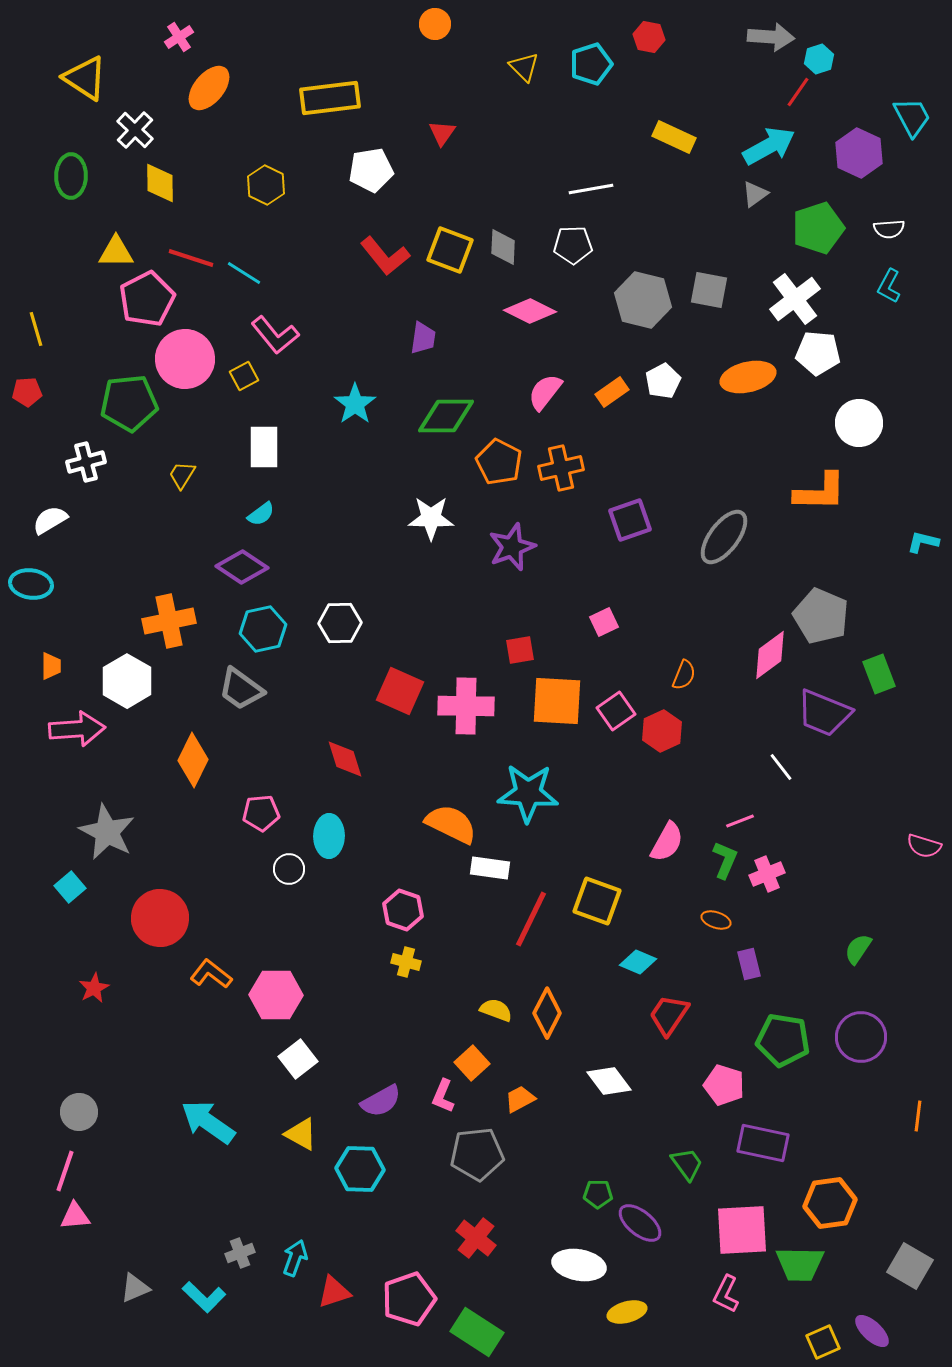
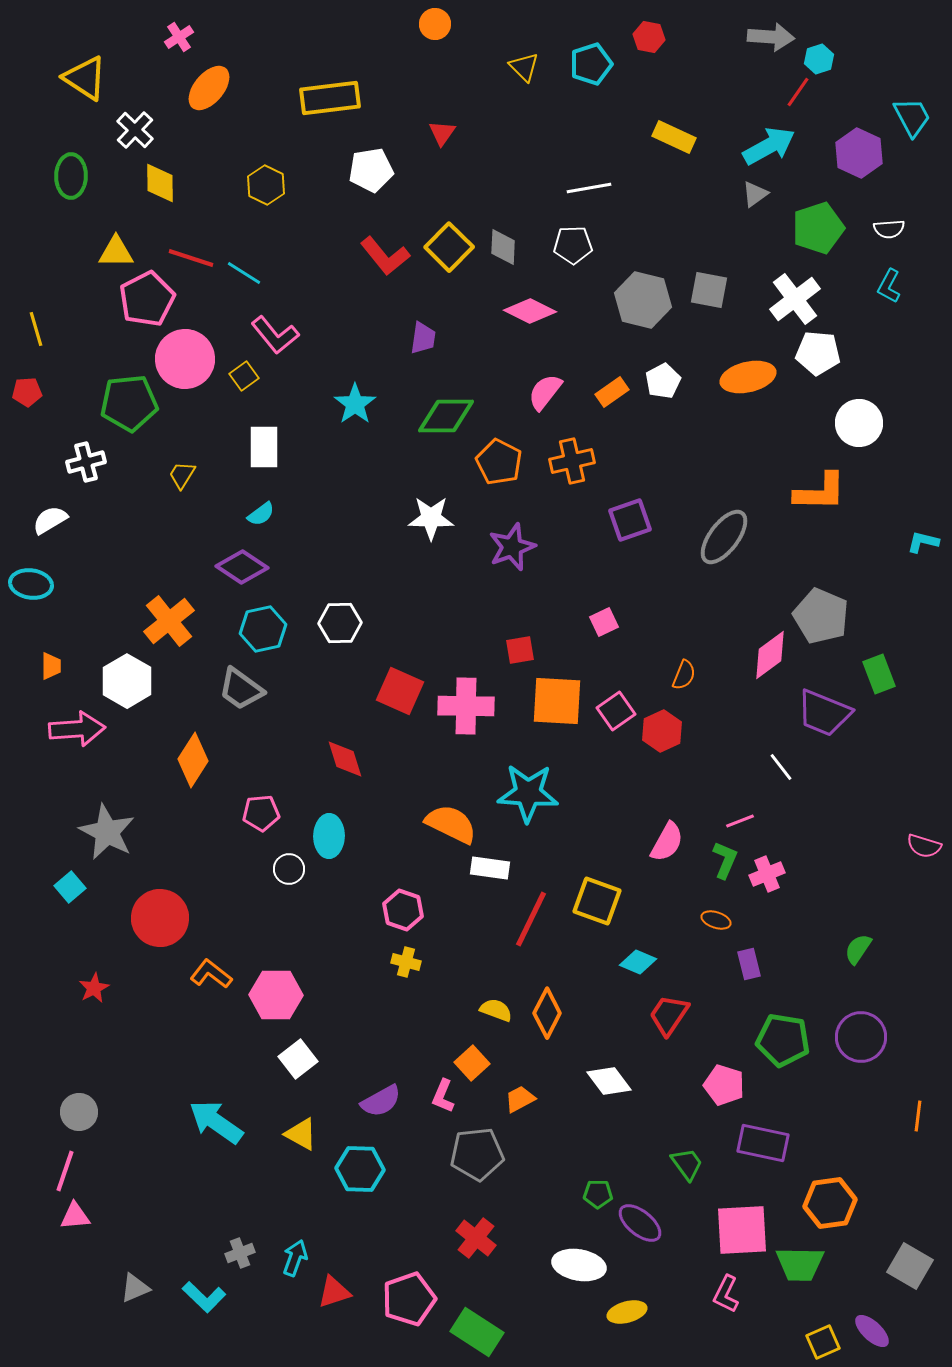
white line at (591, 189): moved 2 px left, 1 px up
yellow square at (450, 250): moved 1 px left, 3 px up; rotated 24 degrees clockwise
yellow square at (244, 376): rotated 8 degrees counterclockwise
orange cross at (561, 468): moved 11 px right, 7 px up
orange cross at (169, 621): rotated 27 degrees counterclockwise
orange diamond at (193, 760): rotated 6 degrees clockwise
cyan arrow at (208, 1122): moved 8 px right
